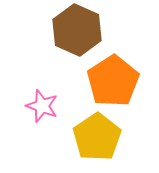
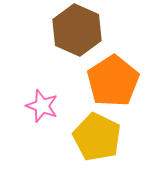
yellow pentagon: rotated 12 degrees counterclockwise
